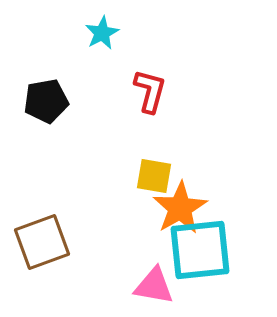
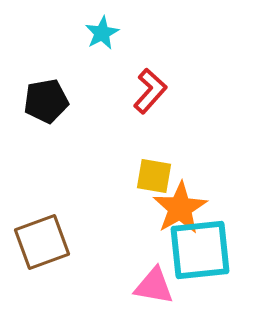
red L-shape: rotated 27 degrees clockwise
